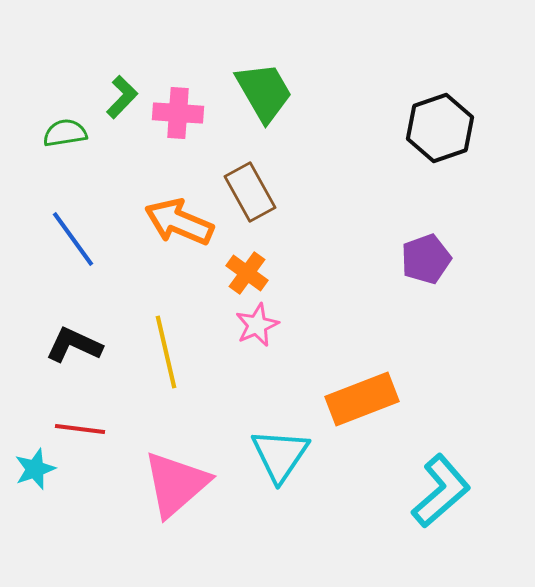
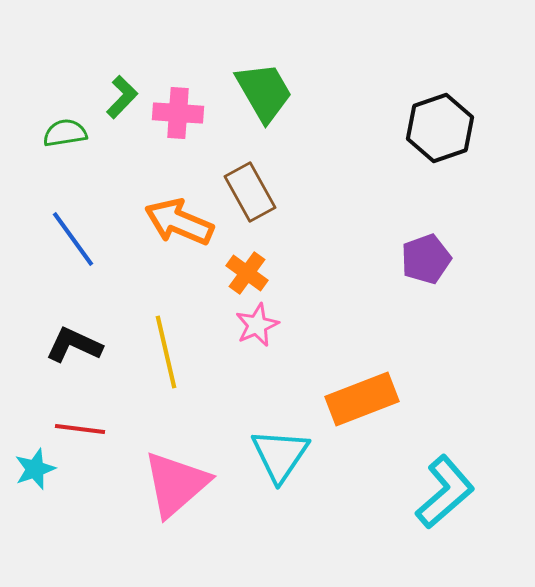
cyan L-shape: moved 4 px right, 1 px down
